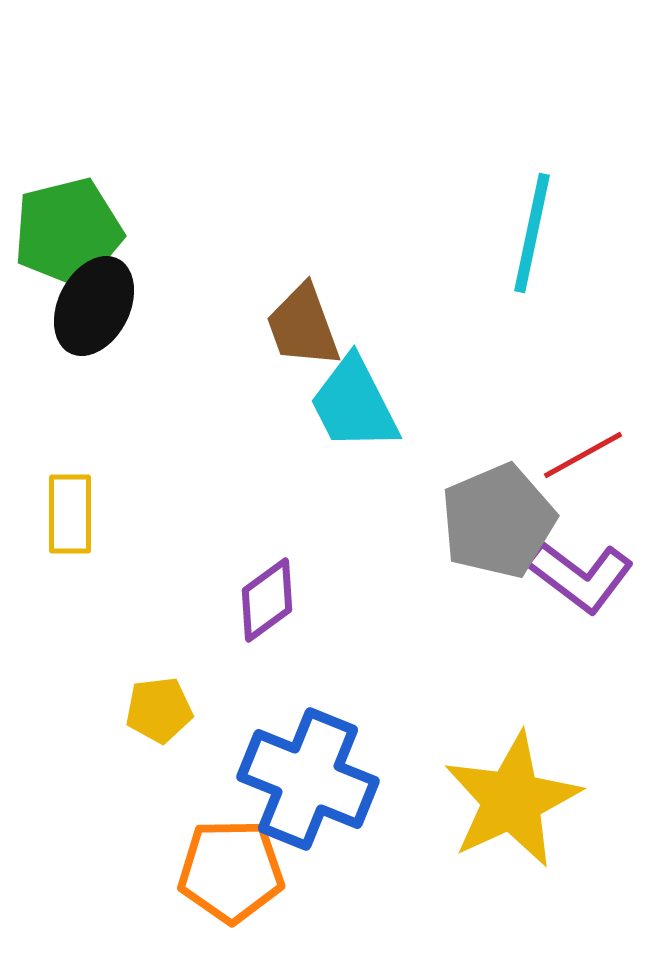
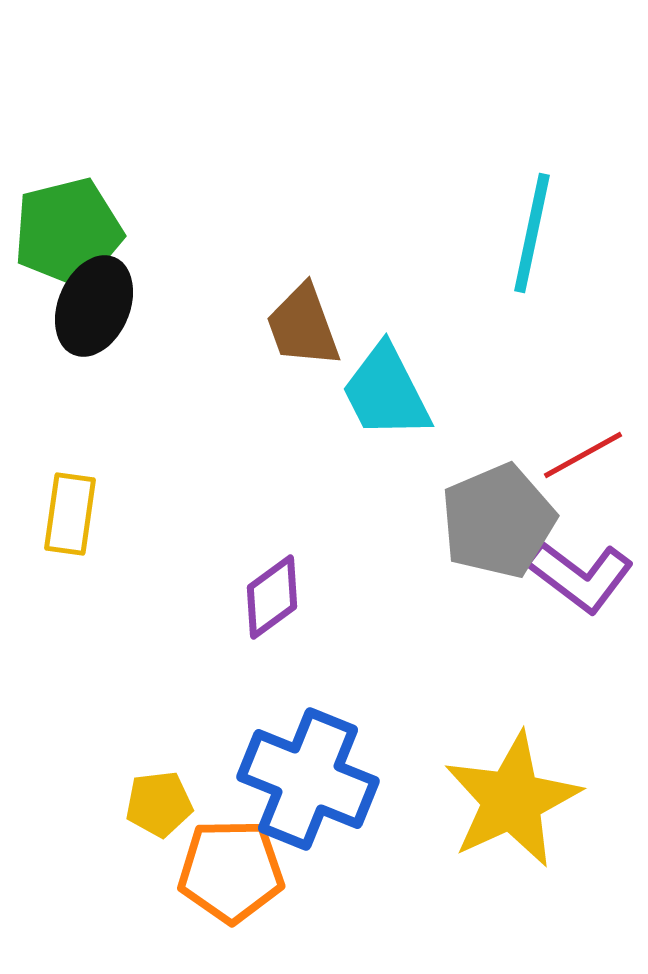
black ellipse: rotated 4 degrees counterclockwise
cyan trapezoid: moved 32 px right, 12 px up
yellow rectangle: rotated 8 degrees clockwise
purple diamond: moved 5 px right, 3 px up
yellow pentagon: moved 94 px down
